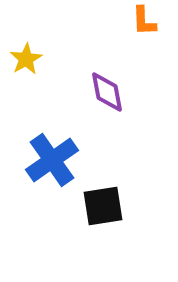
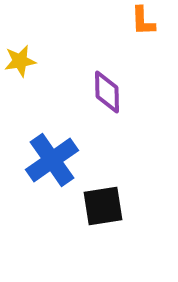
orange L-shape: moved 1 px left
yellow star: moved 6 px left, 2 px down; rotated 20 degrees clockwise
purple diamond: rotated 9 degrees clockwise
